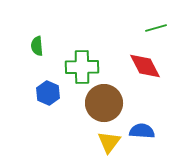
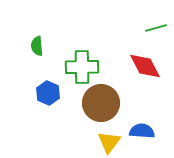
brown circle: moved 3 px left
